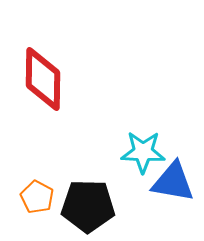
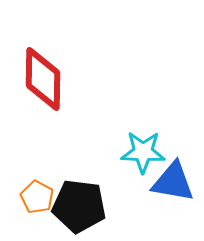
black pentagon: moved 9 px left; rotated 6 degrees clockwise
